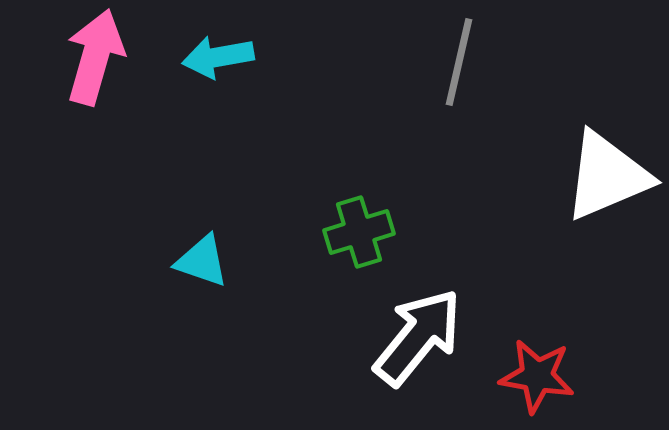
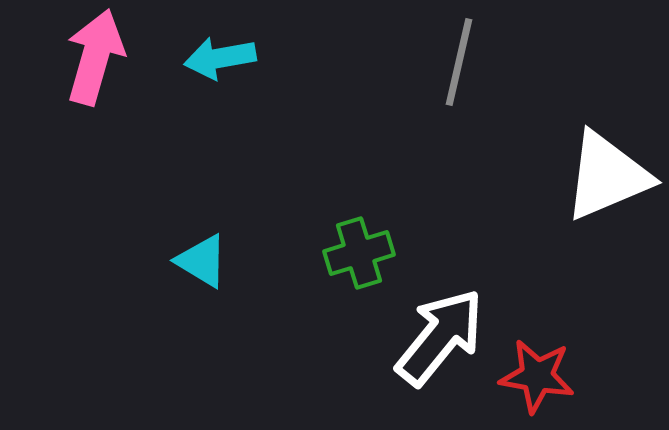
cyan arrow: moved 2 px right, 1 px down
green cross: moved 21 px down
cyan triangle: rotated 12 degrees clockwise
white arrow: moved 22 px right
